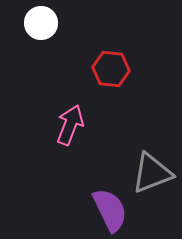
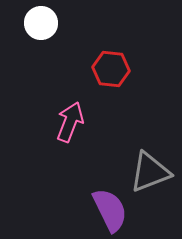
pink arrow: moved 3 px up
gray triangle: moved 2 px left, 1 px up
